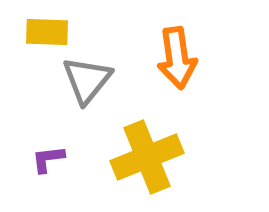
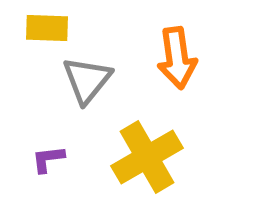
yellow rectangle: moved 4 px up
yellow cross: rotated 8 degrees counterclockwise
